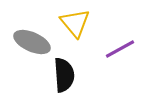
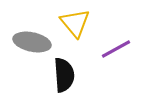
gray ellipse: rotated 12 degrees counterclockwise
purple line: moved 4 px left
